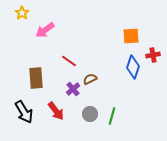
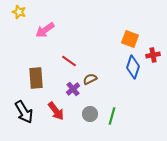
yellow star: moved 3 px left, 1 px up; rotated 16 degrees counterclockwise
orange square: moved 1 px left, 3 px down; rotated 24 degrees clockwise
